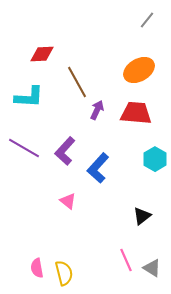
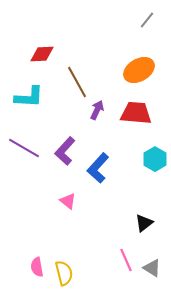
black triangle: moved 2 px right, 7 px down
pink semicircle: moved 1 px up
